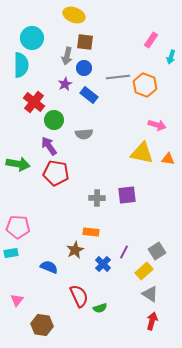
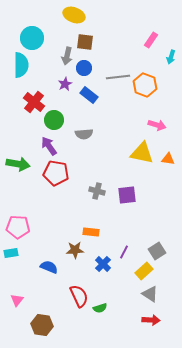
gray cross: moved 7 px up; rotated 14 degrees clockwise
brown star: rotated 24 degrees clockwise
red arrow: moved 1 px left, 1 px up; rotated 78 degrees clockwise
